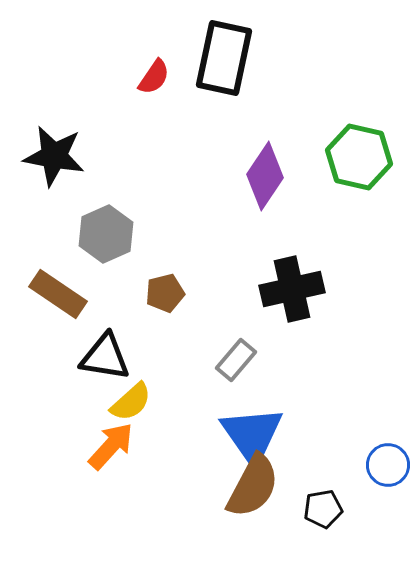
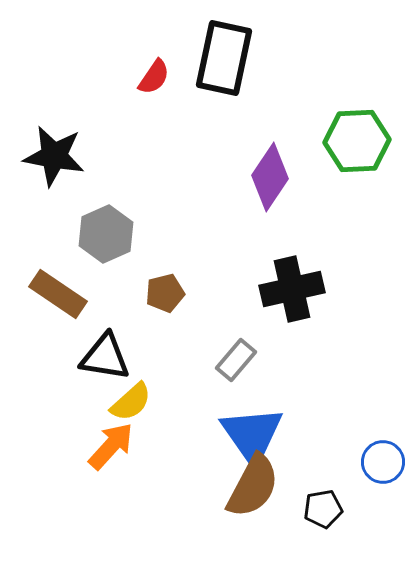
green hexagon: moved 2 px left, 16 px up; rotated 16 degrees counterclockwise
purple diamond: moved 5 px right, 1 px down
blue circle: moved 5 px left, 3 px up
